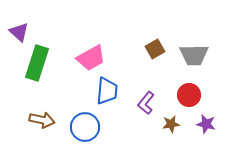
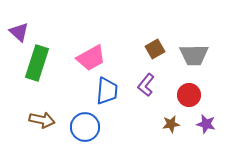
purple L-shape: moved 18 px up
